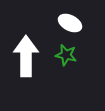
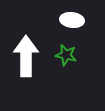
white ellipse: moved 2 px right, 3 px up; rotated 20 degrees counterclockwise
